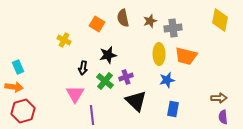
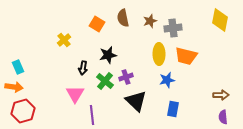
yellow cross: rotated 24 degrees clockwise
brown arrow: moved 2 px right, 3 px up
